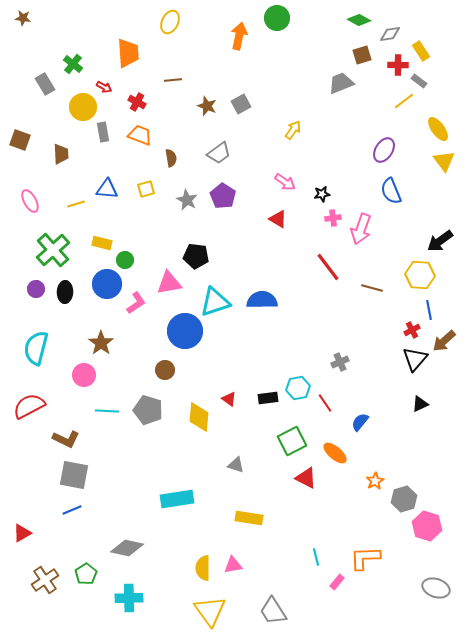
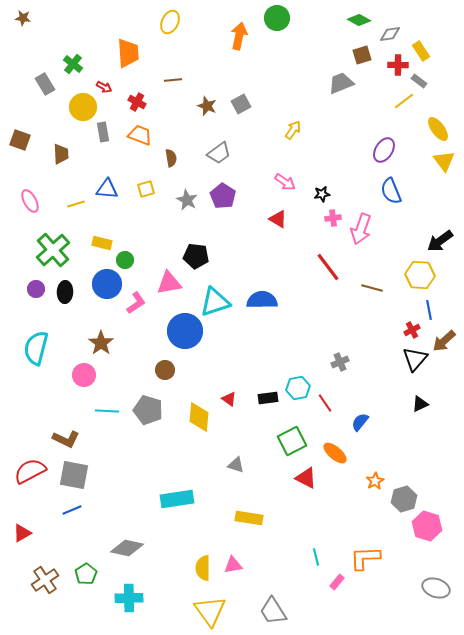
red semicircle at (29, 406): moved 1 px right, 65 px down
